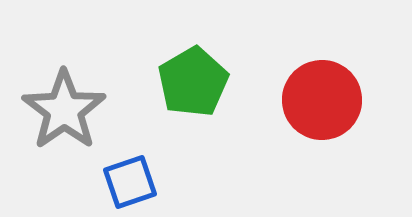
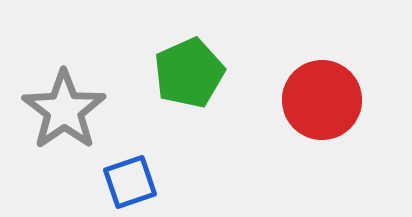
green pentagon: moved 4 px left, 9 px up; rotated 6 degrees clockwise
